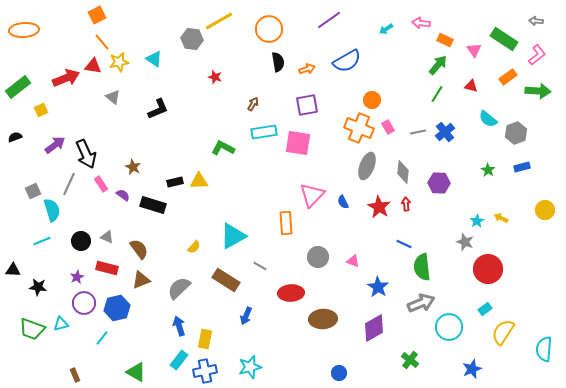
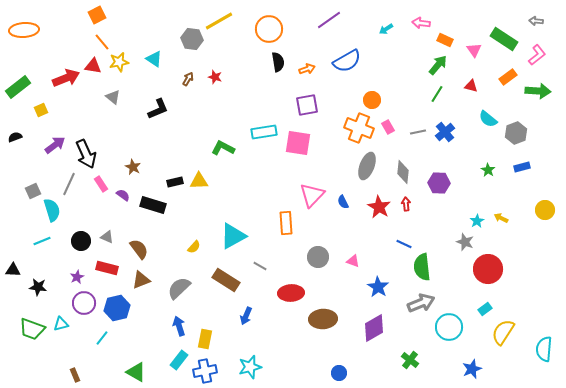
brown arrow at (253, 104): moved 65 px left, 25 px up
